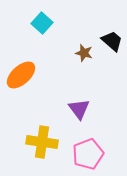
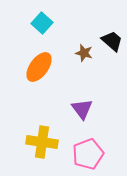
orange ellipse: moved 18 px right, 8 px up; rotated 12 degrees counterclockwise
purple triangle: moved 3 px right
